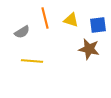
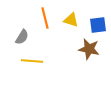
gray semicircle: moved 5 px down; rotated 28 degrees counterclockwise
